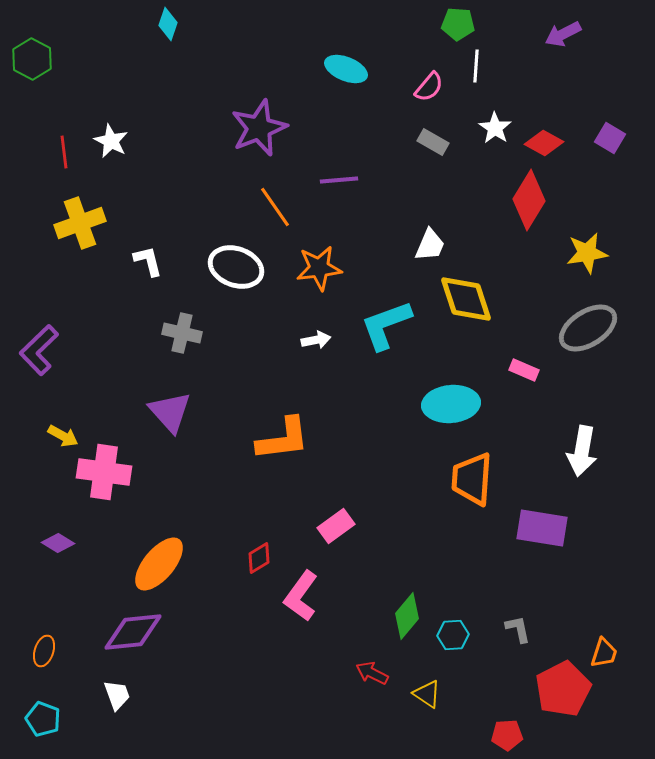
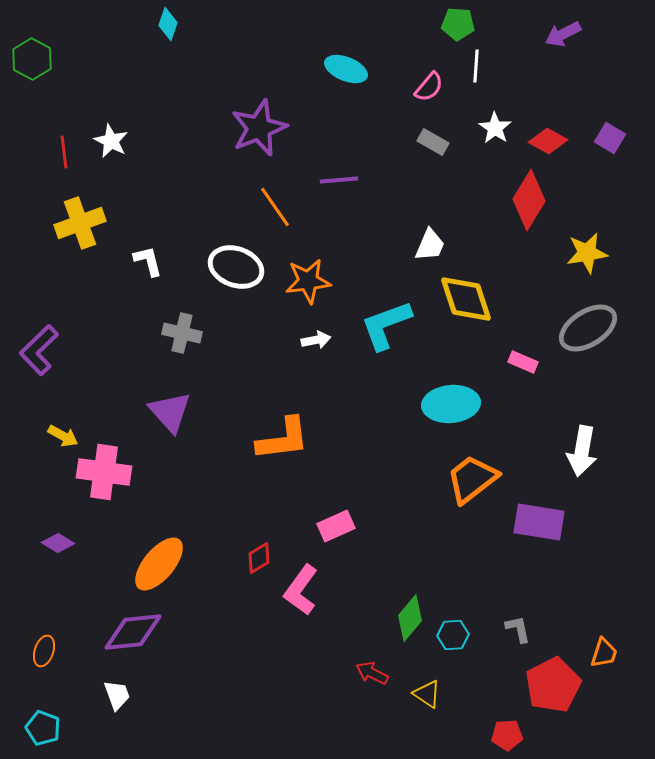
red diamond at (544, 143): moved 4 px right, 2 px up
orange star at (319, 268): moved 11 px left, 13 px down
pink rectangle at (524, 370): moved 1 px left, 8 px up
orange trapezoid at (472, 479): rotated 48 degrees clockwise
pink rectangle at (336, 526): rotated 12 degrees clockwise
purple rectangle at (542, 528): moved 3 px left, 6 px up
pink L-shape at (301, 596): moved 6 px up
green diamond at (407, 616): moved 3 px right, 2 px down
red pentagon at (563, 689): moved 10 px left, 4 px up
cyan pentagon at (43, 719): moved 9 px down
